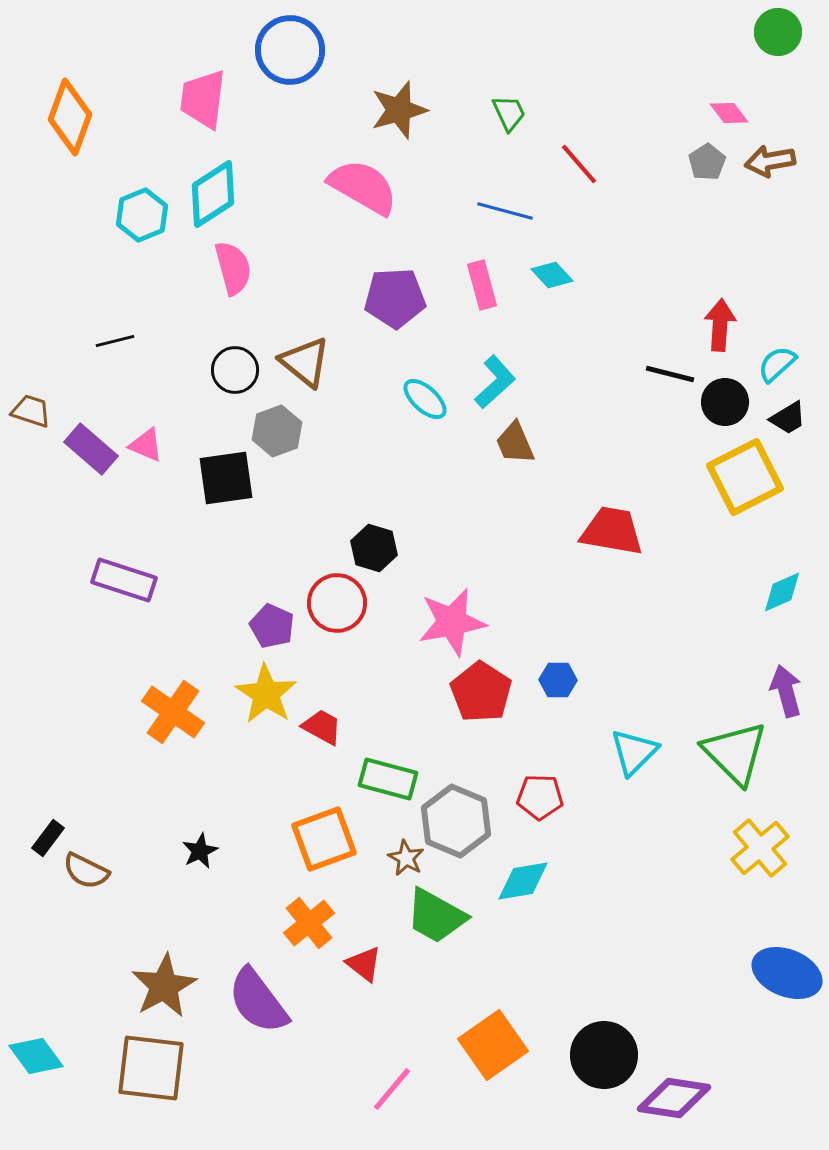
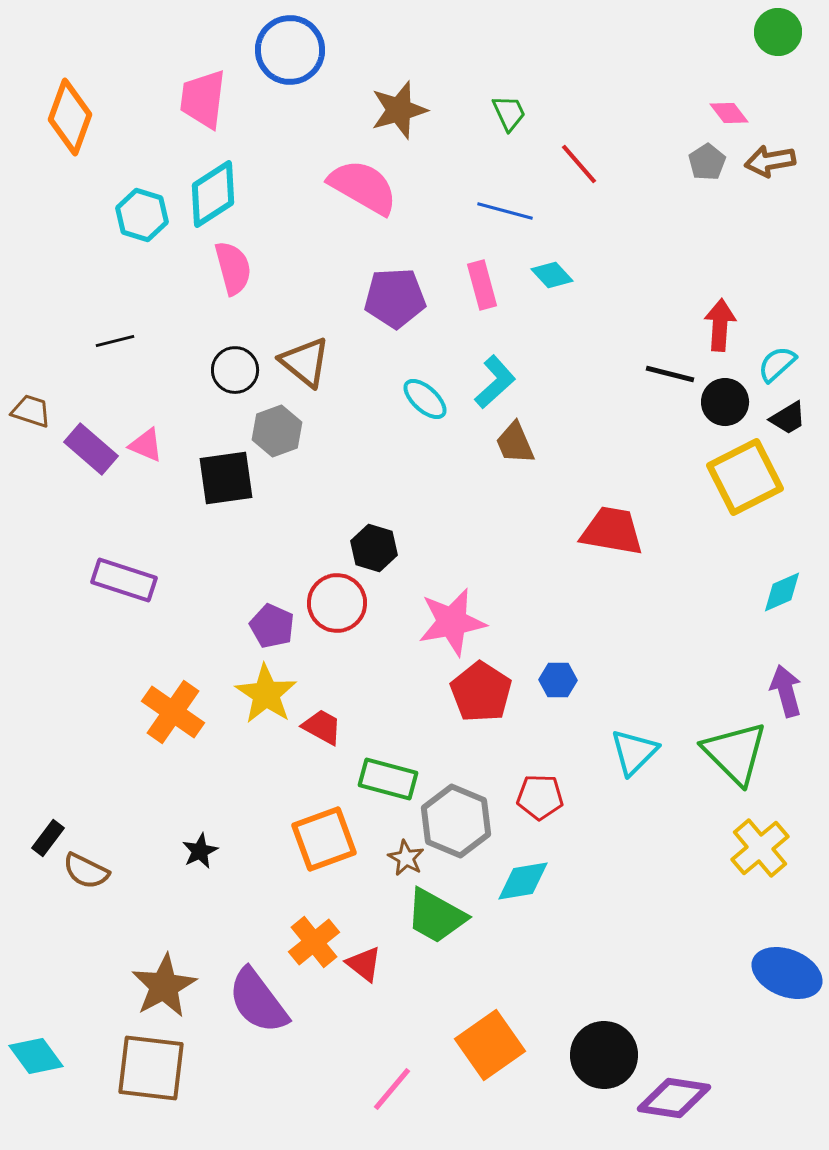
cyan hexagon at (142, 215): rotated 21 degrees counterclockwise
orange cross at (309, 923): moved 5 px right, 19 px down
orange square at (493, 1045): moved 3 px left
